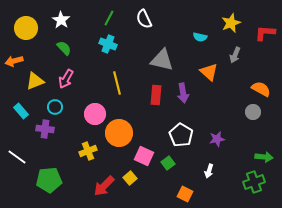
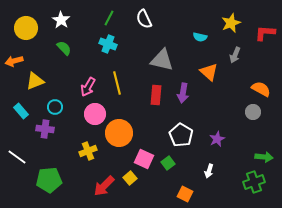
pink arrow: moved 22 px right, 8 px down
purple arrow: rotated 18 degrees clockwise
purple star: rotated 14 degrees counterclockwise
pink square: moved 3 px down
